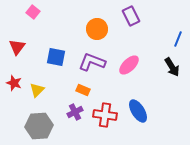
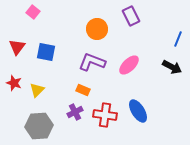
blue square: moved 10 px left, 5 px up
black arrow: rotated 30 degrees counterclockwise
